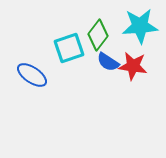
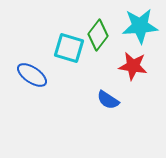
cyan square: rotated 36 degrees clockwise
blue semicircle: moved 38 px down
